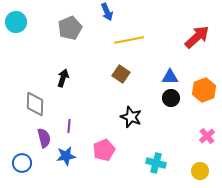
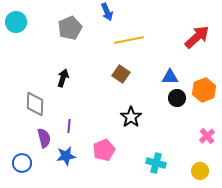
black circle: moved 6 px right
black star: rotated 15 degrees clockwise
